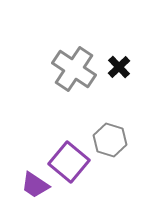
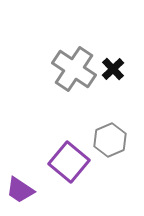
black cross: moved 6 px left, 2 px down
gray hexagon: rotated 20 degrees clockwise
purple trapezoid: moved 15 px left, 5 px down
